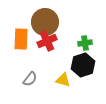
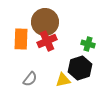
green cross: moved 3 px right, 1 px down; rotated 24 degrees clockwise
black hexagon: moved 3 px left, 3 px down
yellow triangle: rotated 28 degrees counterclockwise
